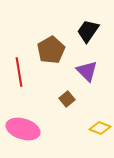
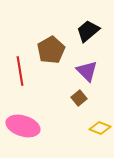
black trapezoid: rotated 15 degrees clockwise
red line: moved 1 px right, 1 px up
brown square: moved 12 px right, 1 px up
pink ellipse: moved 3 px up
